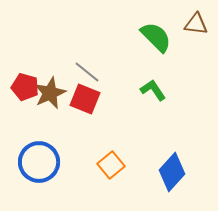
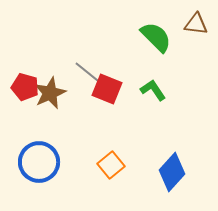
red square: moved 22 px right, 10 px up
